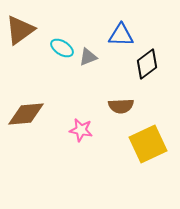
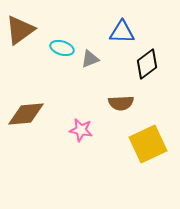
blue triangle: moved 1 px right, 3 px up
cyan ellipse: rotated 15 degrees counterclockwise
gray triangle: moved 2 px right, 2 px down
brown semicircle: moved 3 px up
